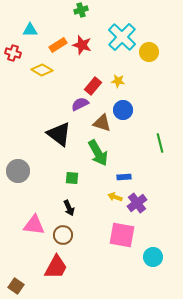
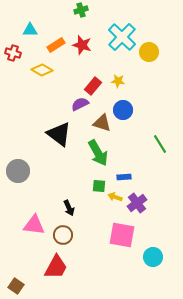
orange rectangle: moved 2 px left
green line: moved 1 px down; rotated 18 degrees counterclockwise
green square: moved 27 px right, 8 px down
